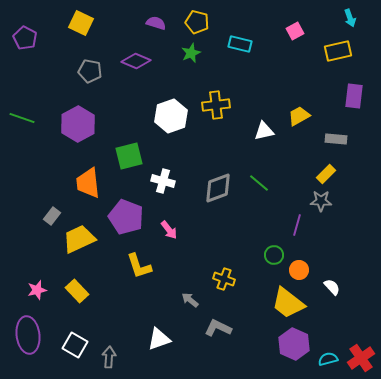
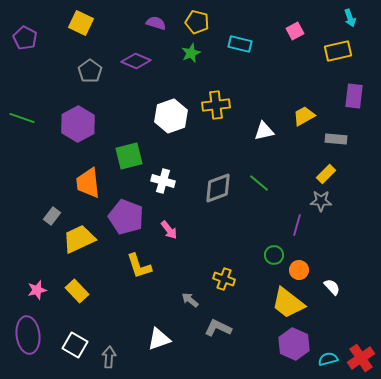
gray pentagon at (90, 71): rotated 25 degrees clockwise
yellow trapezoid at (299, 116): moved 5 px right
